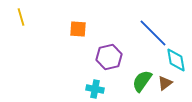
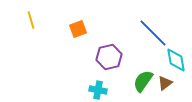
yellow line: moved 10 px right, 3 px down
orange square: rotated 24 degrees counterclockwise
green semicircle: moved 1 px right
cyan cross: moved 3 px right, 1 px down
